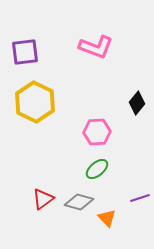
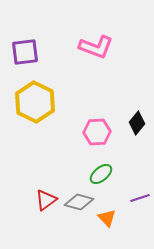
black diamond: moved 20 px down
green ellipse: moved 4 px right, 5 px down
red triangle: moved 3 px right, 1 px down
